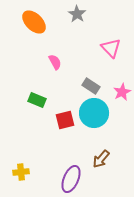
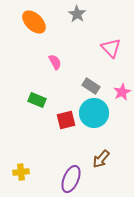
red square: moved 1 px right
